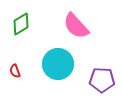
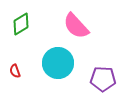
cyan circle: moved 1 px up
purple pentagon: moved 1 px right, 1 px up
